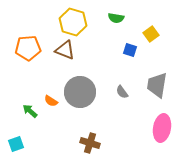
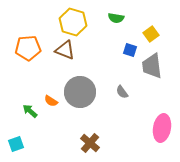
gray trapezoid: moved 5 px left, 19 px up; rotated 16 degrees counterclockwise
brown cross: rotated 24 degrees clockwise
